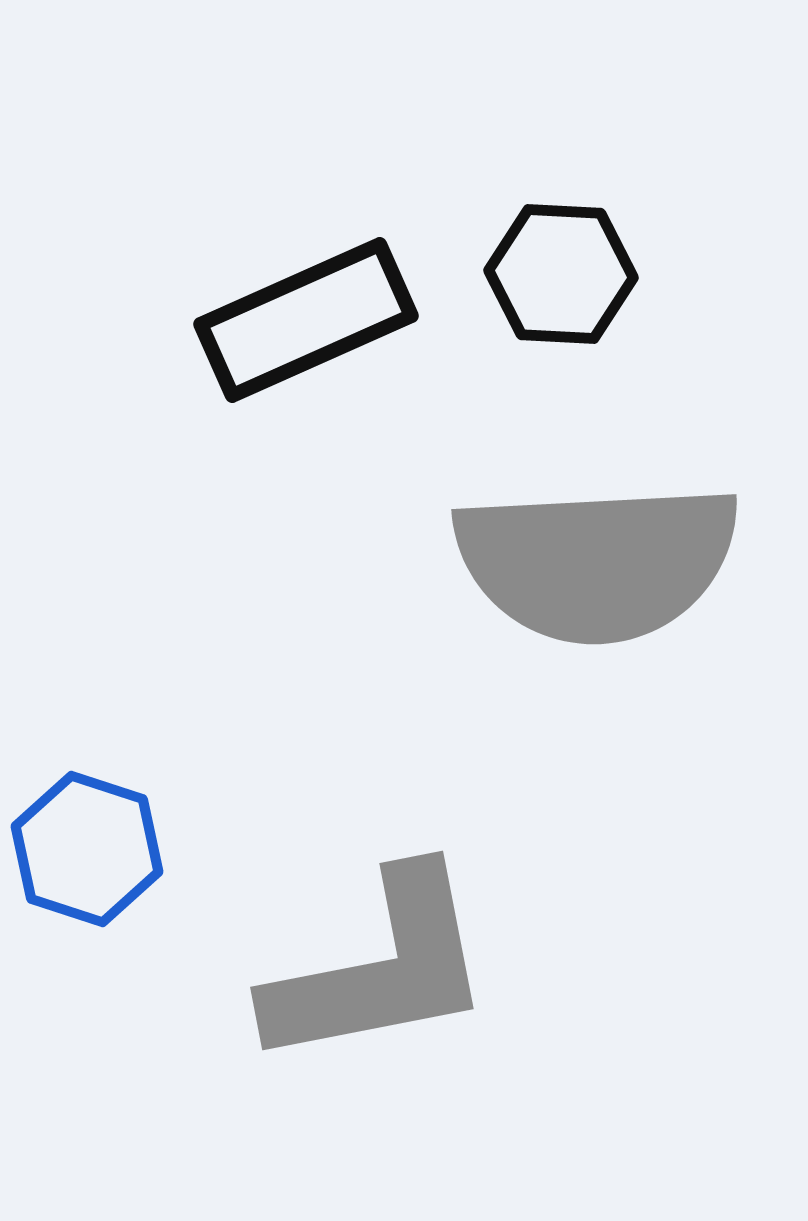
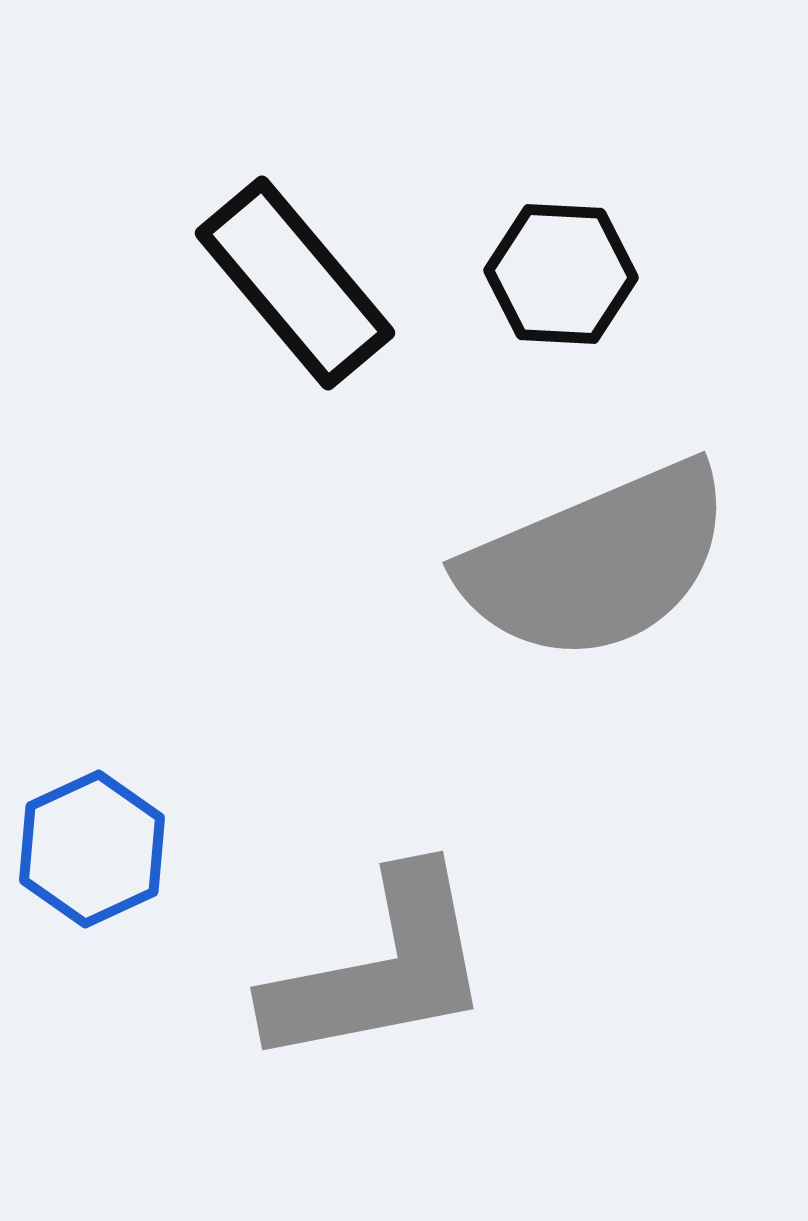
black rectangle: moved 11 px left, 37 px up; rotated 74 degrees clockwise
gray semicircle: rotated 20 degrees counterclockwise
blue hexagon: moved 5 px right; rotated 17 degrees clockwise
